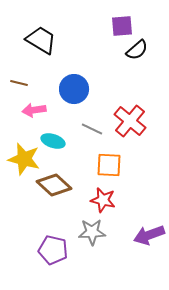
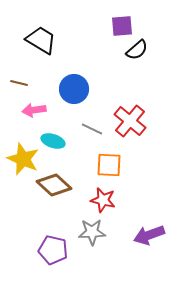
yellow star: moved 1 px left; rotated 8 degrees clockwise
